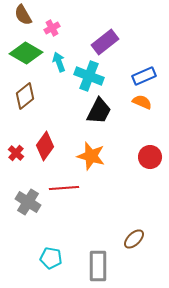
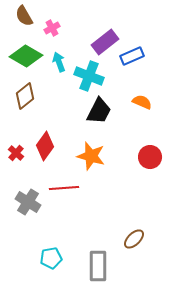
brown semicircle: moved 1 px right, 1 px down
green diamond: moved 3 px down
blue rectangle: moved 12 px left, 20 px up
cyan pentagon: rotated 20 degrees counterclockwise
